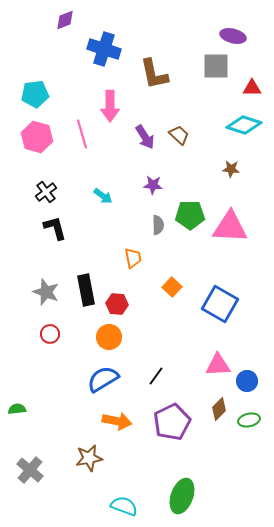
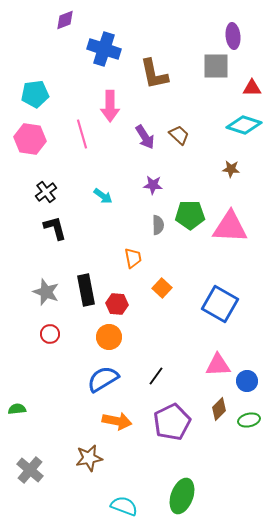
purple ellipse at (233, 36): rotated 70 degrees clockwise
pink hexagon at (37, 137): moved 7 px left, 2 px down; rotated 8 degrees counterclockwise
orange square at (172, 287): moved 10 px left, 1 px down
